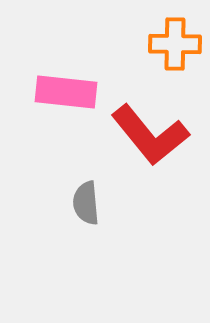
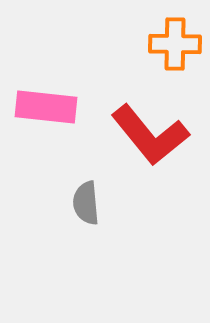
pink rectangle: moved 20 px left, 15 px down
